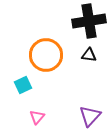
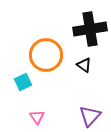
black cross: moved 1 px right, 8 px down
black triangle: moved 5 px left, 10 px down; rotated 28 degrees clockwise
cyan square: moved 3 px up
pink triangle: rotated 14 degrees counterclockwise
